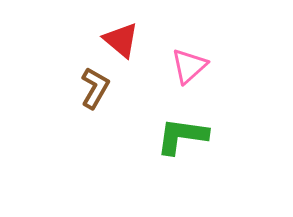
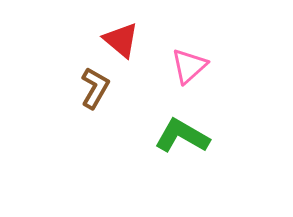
green L-shape: rotated 22 degrees clockwise
